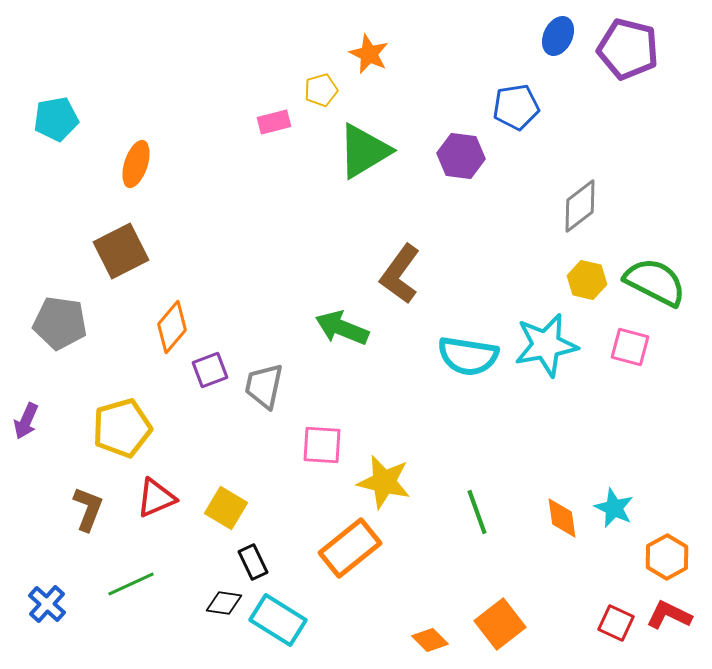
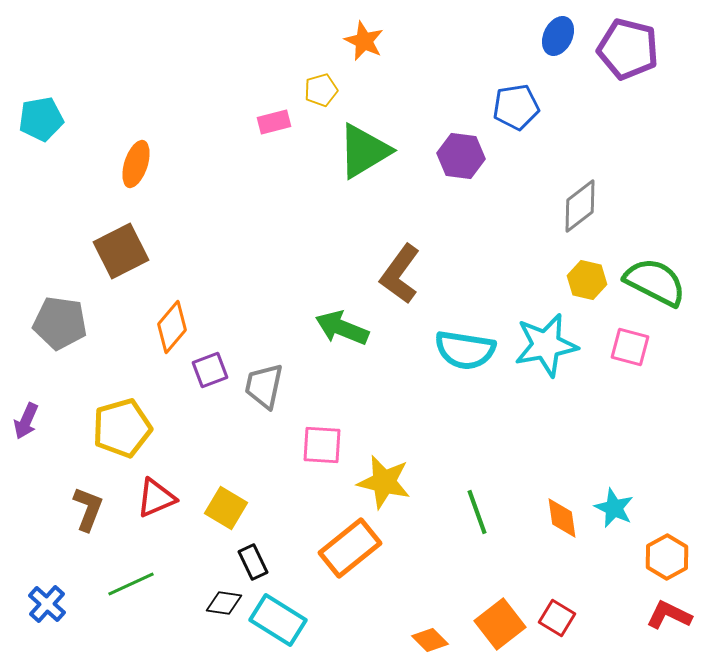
orange star at (369, 54): moved 5 px left, 13 px up
cyan pentagon at (56, 119): moved 15 px left
cyan semicircle at (468, 356): moved 3 px left, 6 px up
red square at (616, 623): moved 59 px left, 5 px up; rotated 6 degrees clockwise
